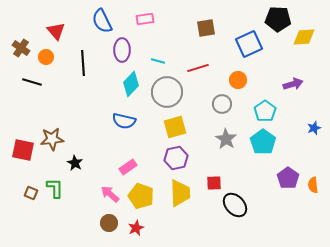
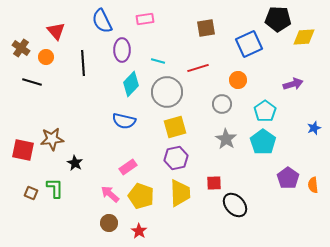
red star at (136, 228): moved 3 px right, 3 px down; rotated 14 degrees counterclockwise
